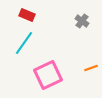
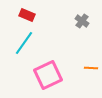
orange line: rotated 24 degrees clockwise
